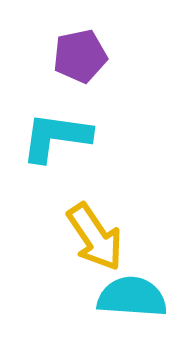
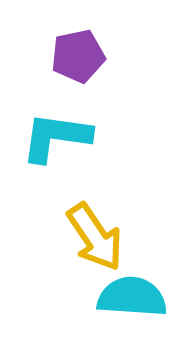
purple pentagon: moved 2 px left
